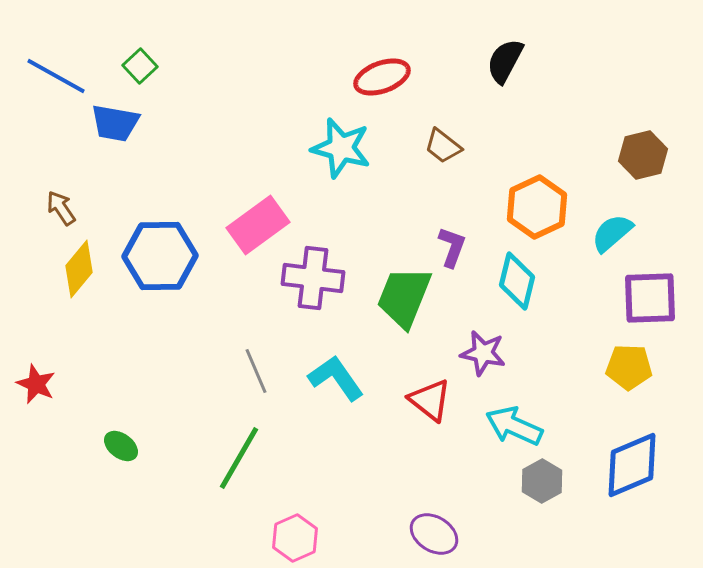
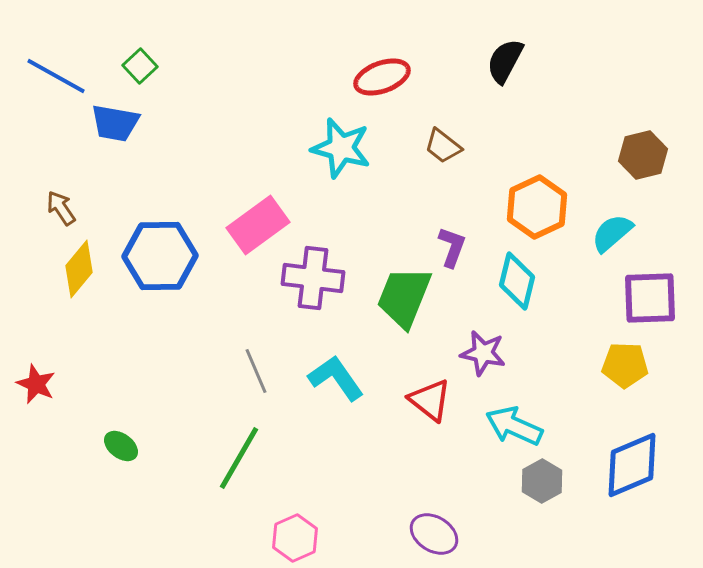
yellow pentagon: moved 4 px left, 2 px up
